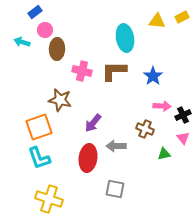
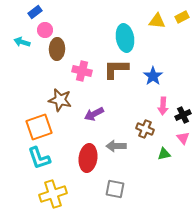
brown L-shape: moved 2 px right, 2 px up
pink arrow: moved 1 px right; rotated 90 degrees clockwise
purple arrow: moved 1 px right, 9 px up; rotated 24 degrees clockwise
yellow cross: moved 4 px right, 5 px up; rotated 36 degrees counterclockwise
